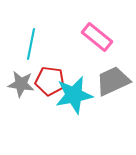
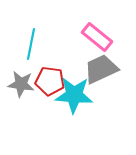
gray trapezoid: moved 12 px left, 12 px up
cyan star: rotated 15 degrees clockwise
